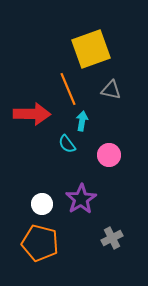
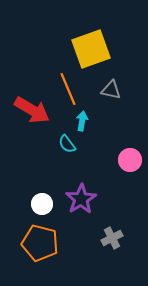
red arrow: moved 4 px up; rotated 30 degrees clockwise
pink circle: moved 21 px right, 5 px down
